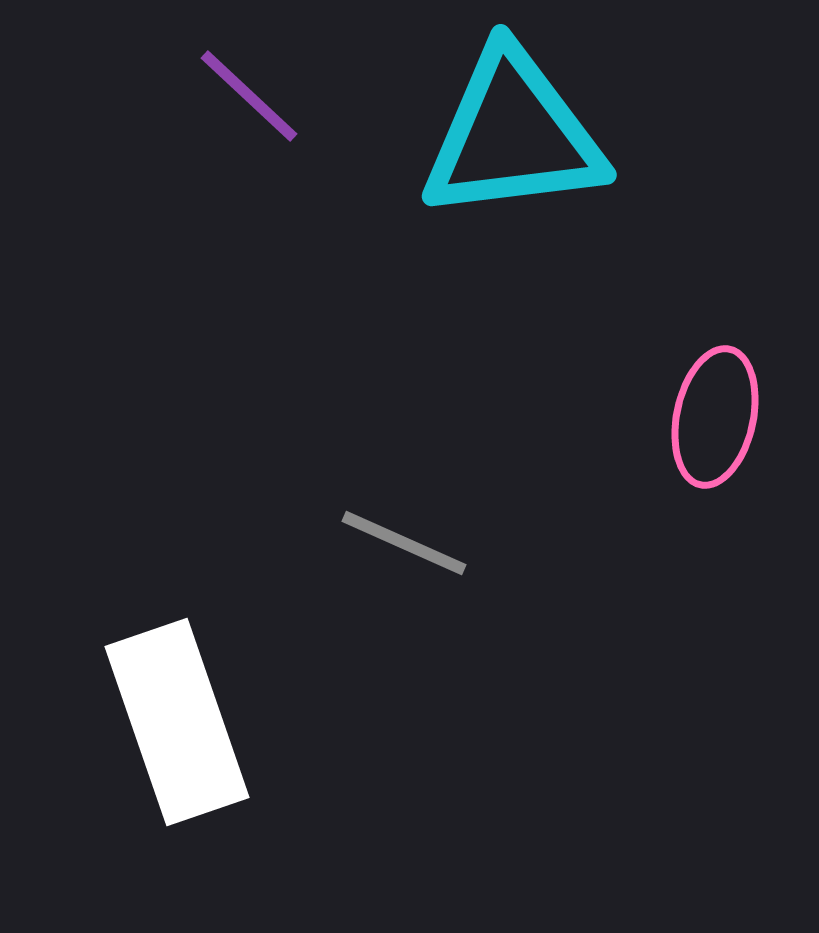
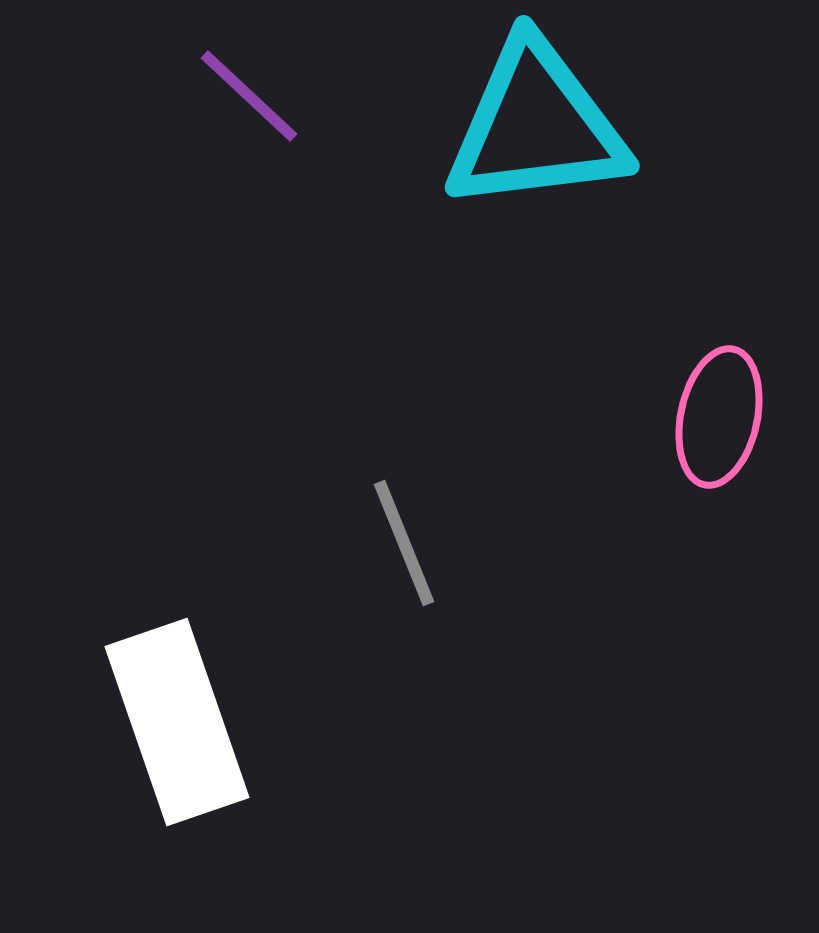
cyan triangle: moved 23 px right, 9 px up
pink ellipse: moved 4 px right
gray line: rotated 44 degrees clockwise
